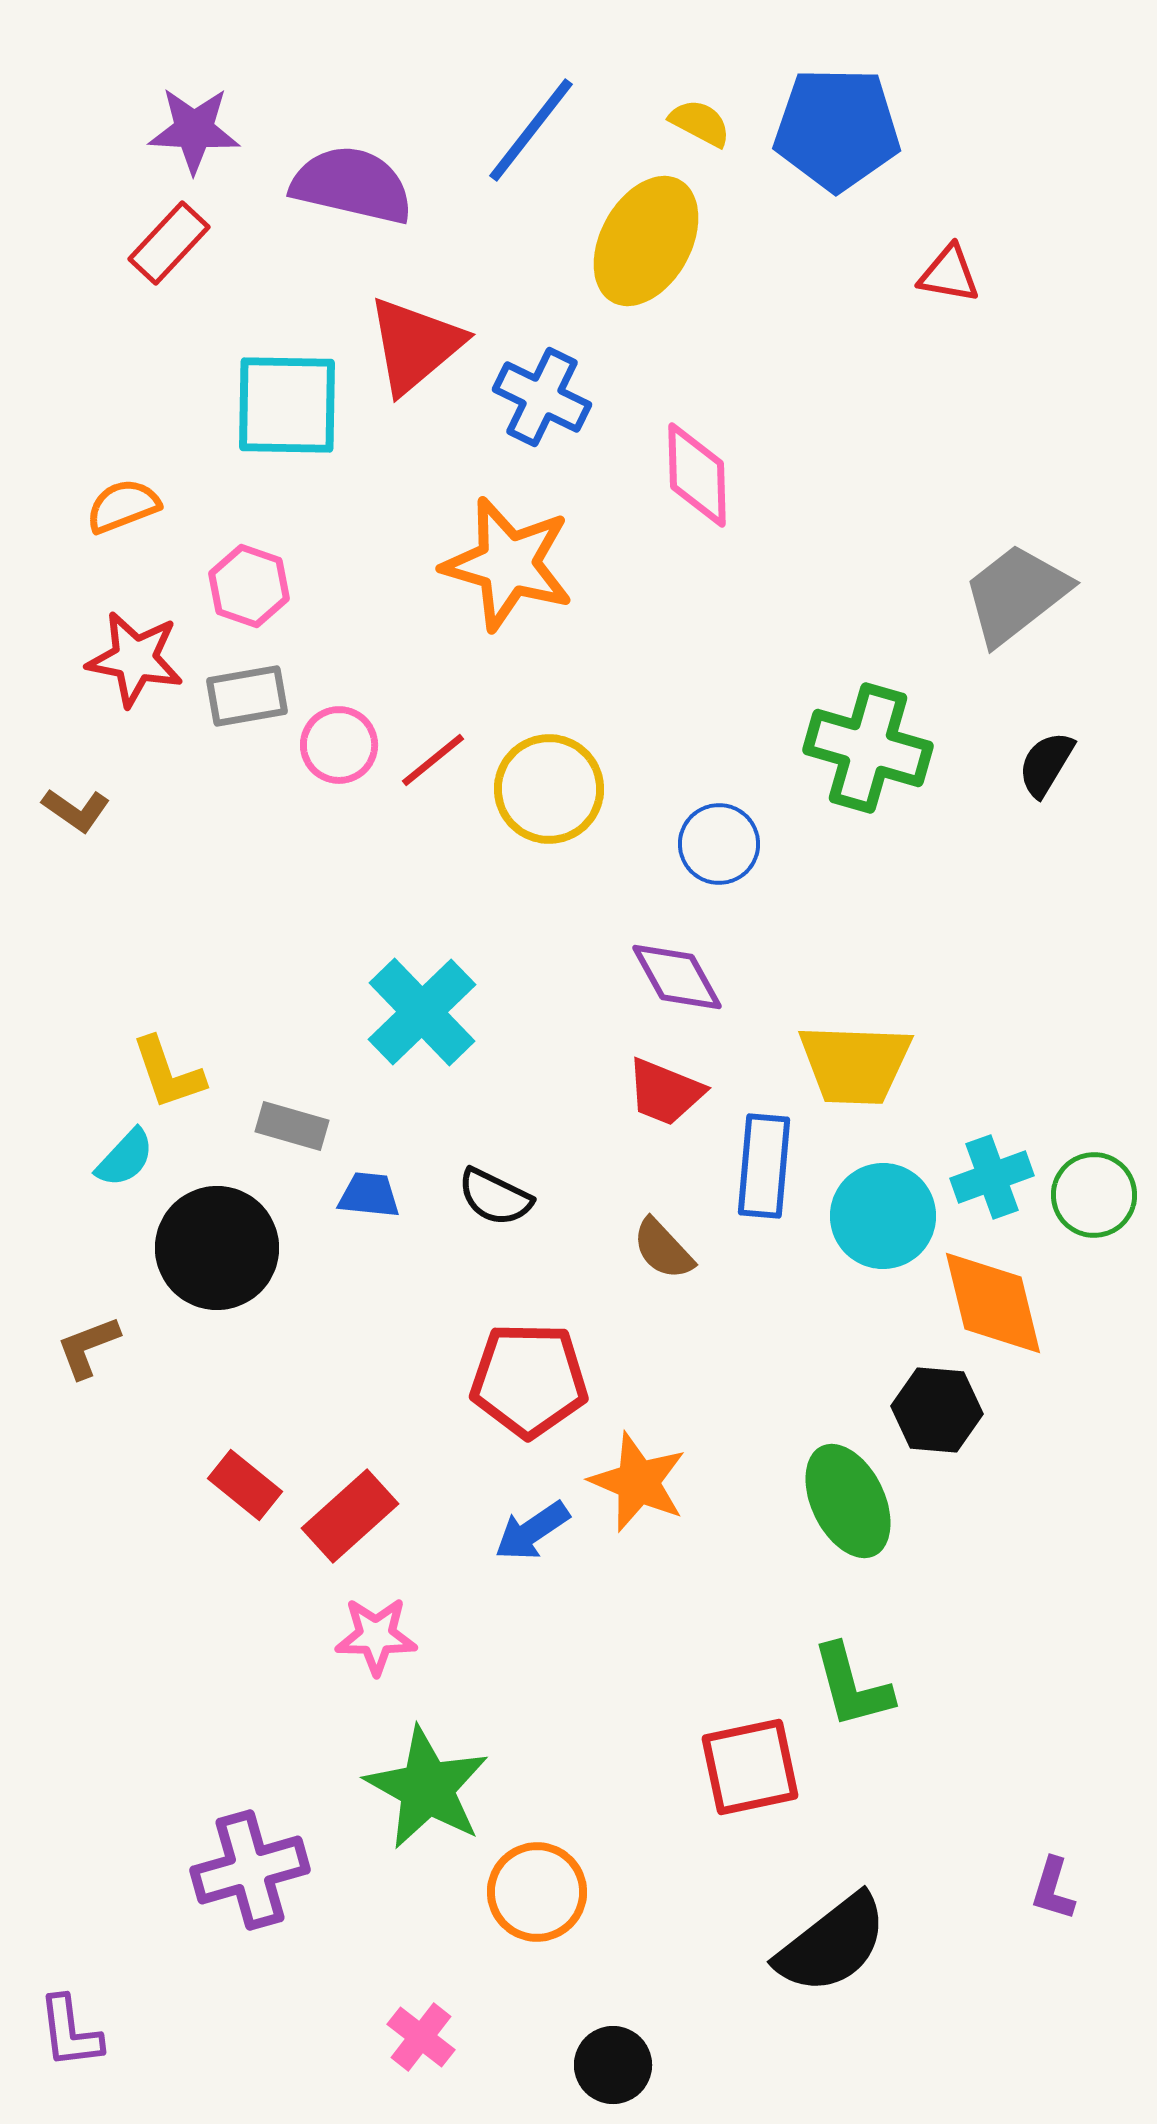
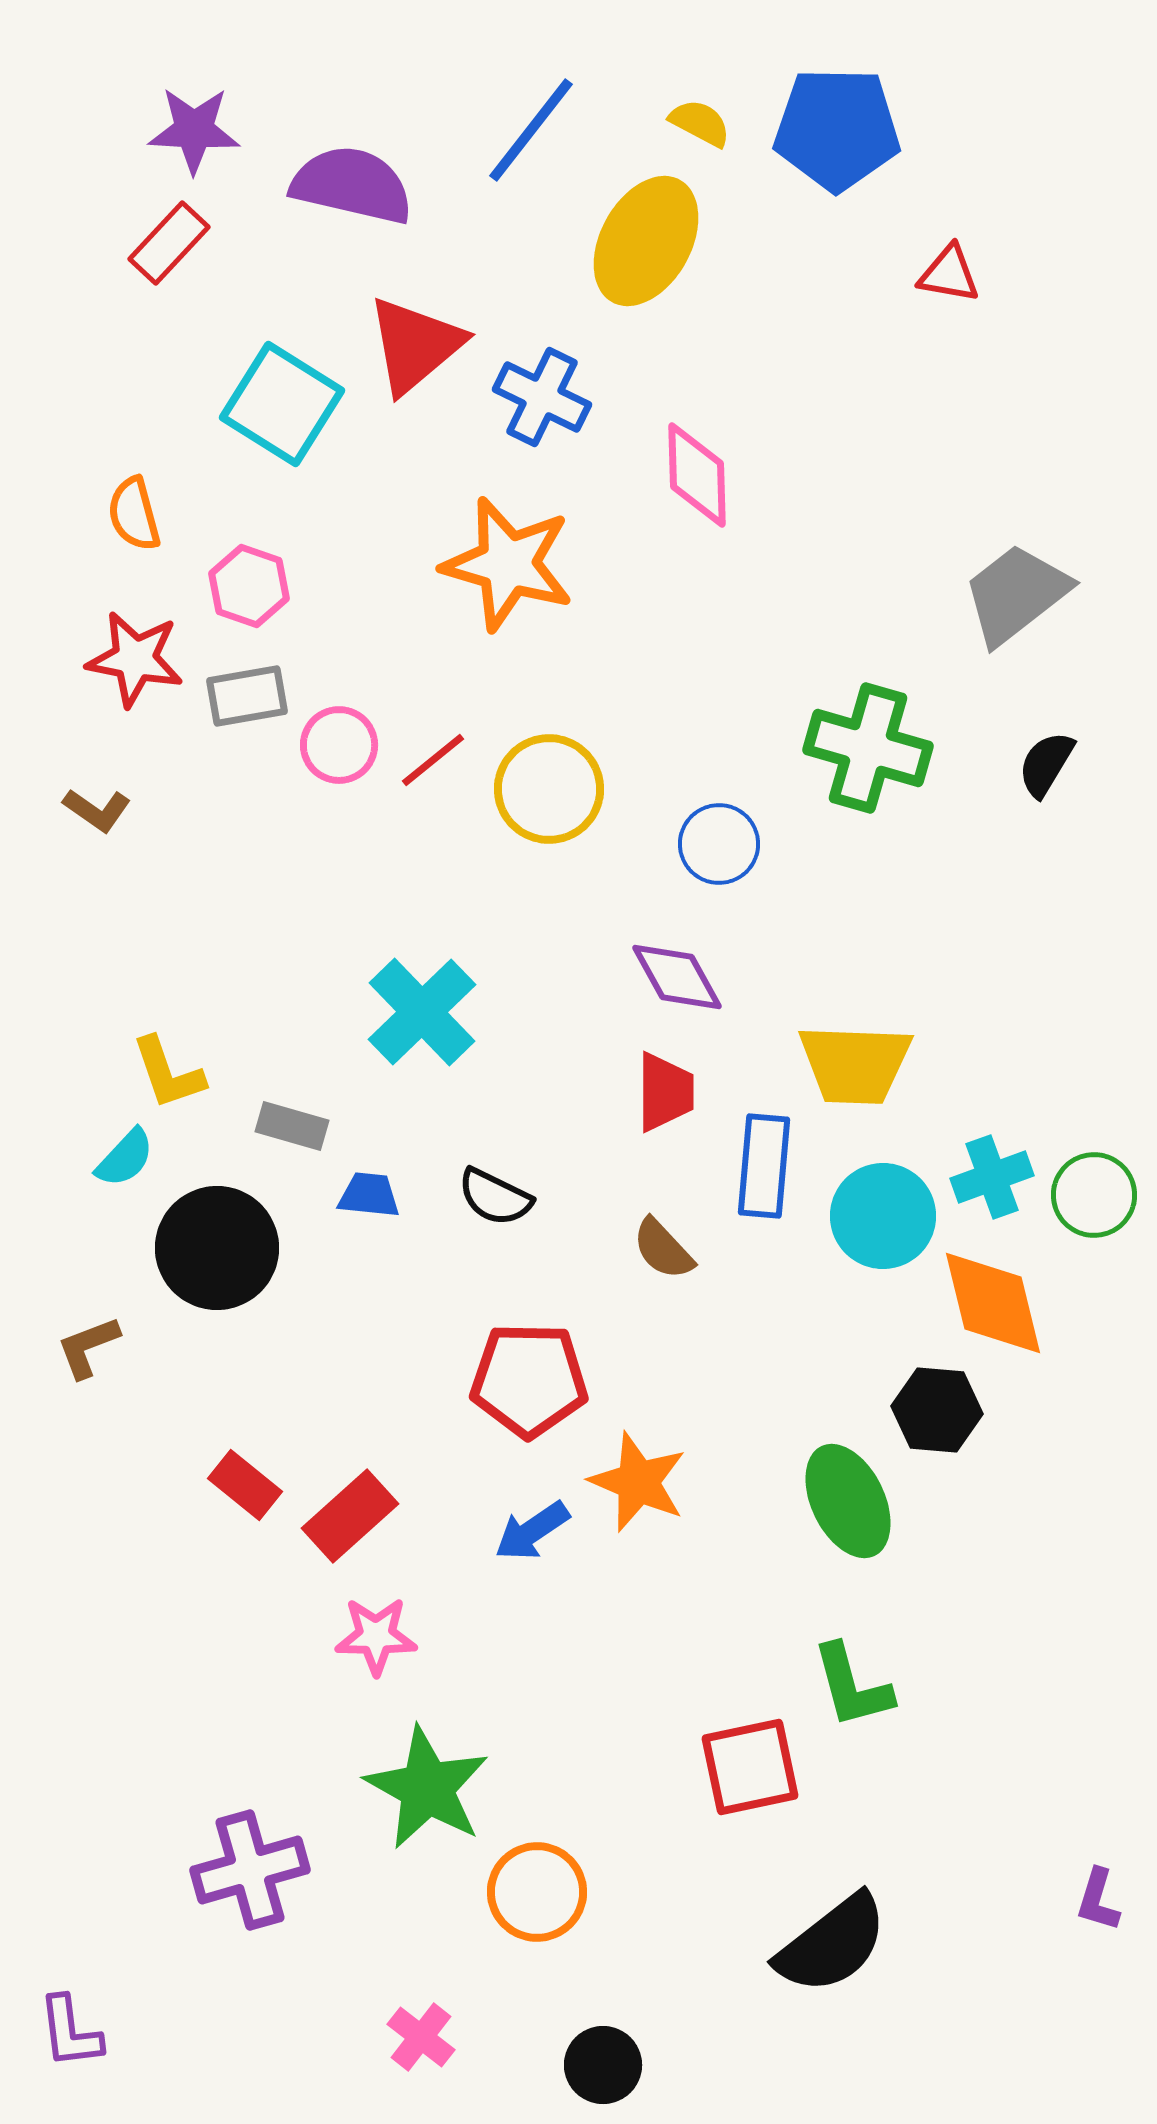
cyan square at (287, 405): moved 5 px left, 1 px up; rotated 31 degrees clockwise
orange semicircle at (123, 506): moved 11 px right, 8 px down; rotated 84 degrees counterclockwise
brown L-shape at (76, 810): moved 21 px right
red trapezoid at (665, 1092): rotated 112 degrees counterclockwise
purple L-shape at (1053, 1889): moved 45 px right, 11 px down
black circle at (613, 2065): moved 10 px left
